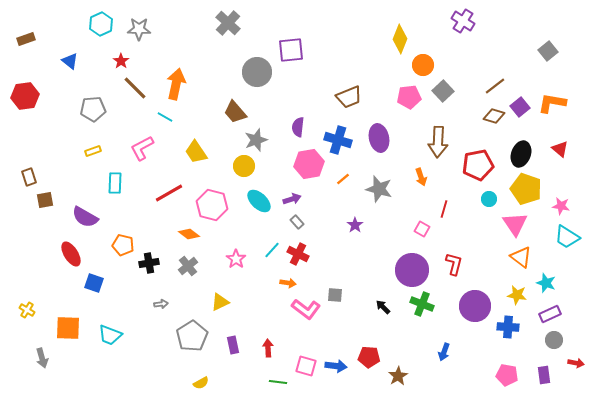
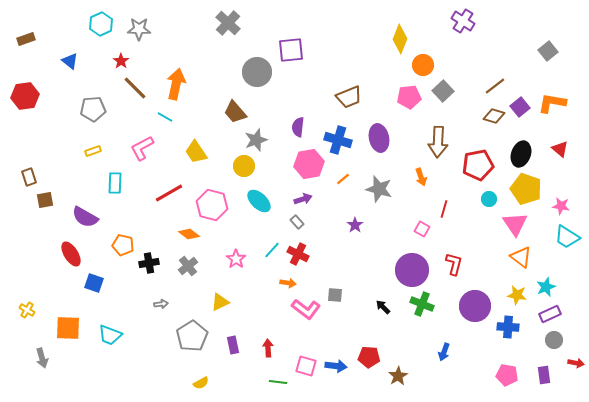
purple arrow at (292, 199): moved 11 px right
cyan star at (546, 283): moved 4 px down; rotated 30 degrees clockwise
